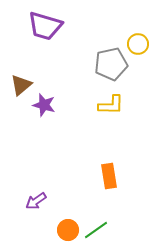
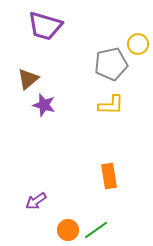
brown triangle: moved 7 px right, 6 px up
